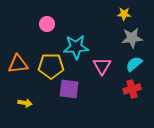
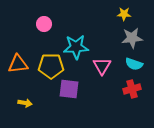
pink circle: moved 3 px left
cyan semicircle: rotated 120 degrees counterclockwise
